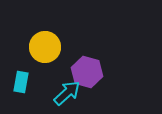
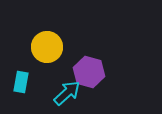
yellow circle: moved 2 px right
purple hexagon: moved 2 px right
